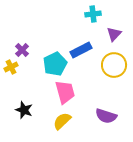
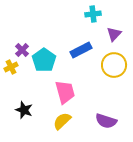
cyan pentagon: moved 11 px left, 4 px up; rotated 10 degrees counterclockwise
purple semicircle: moved 5 px down
